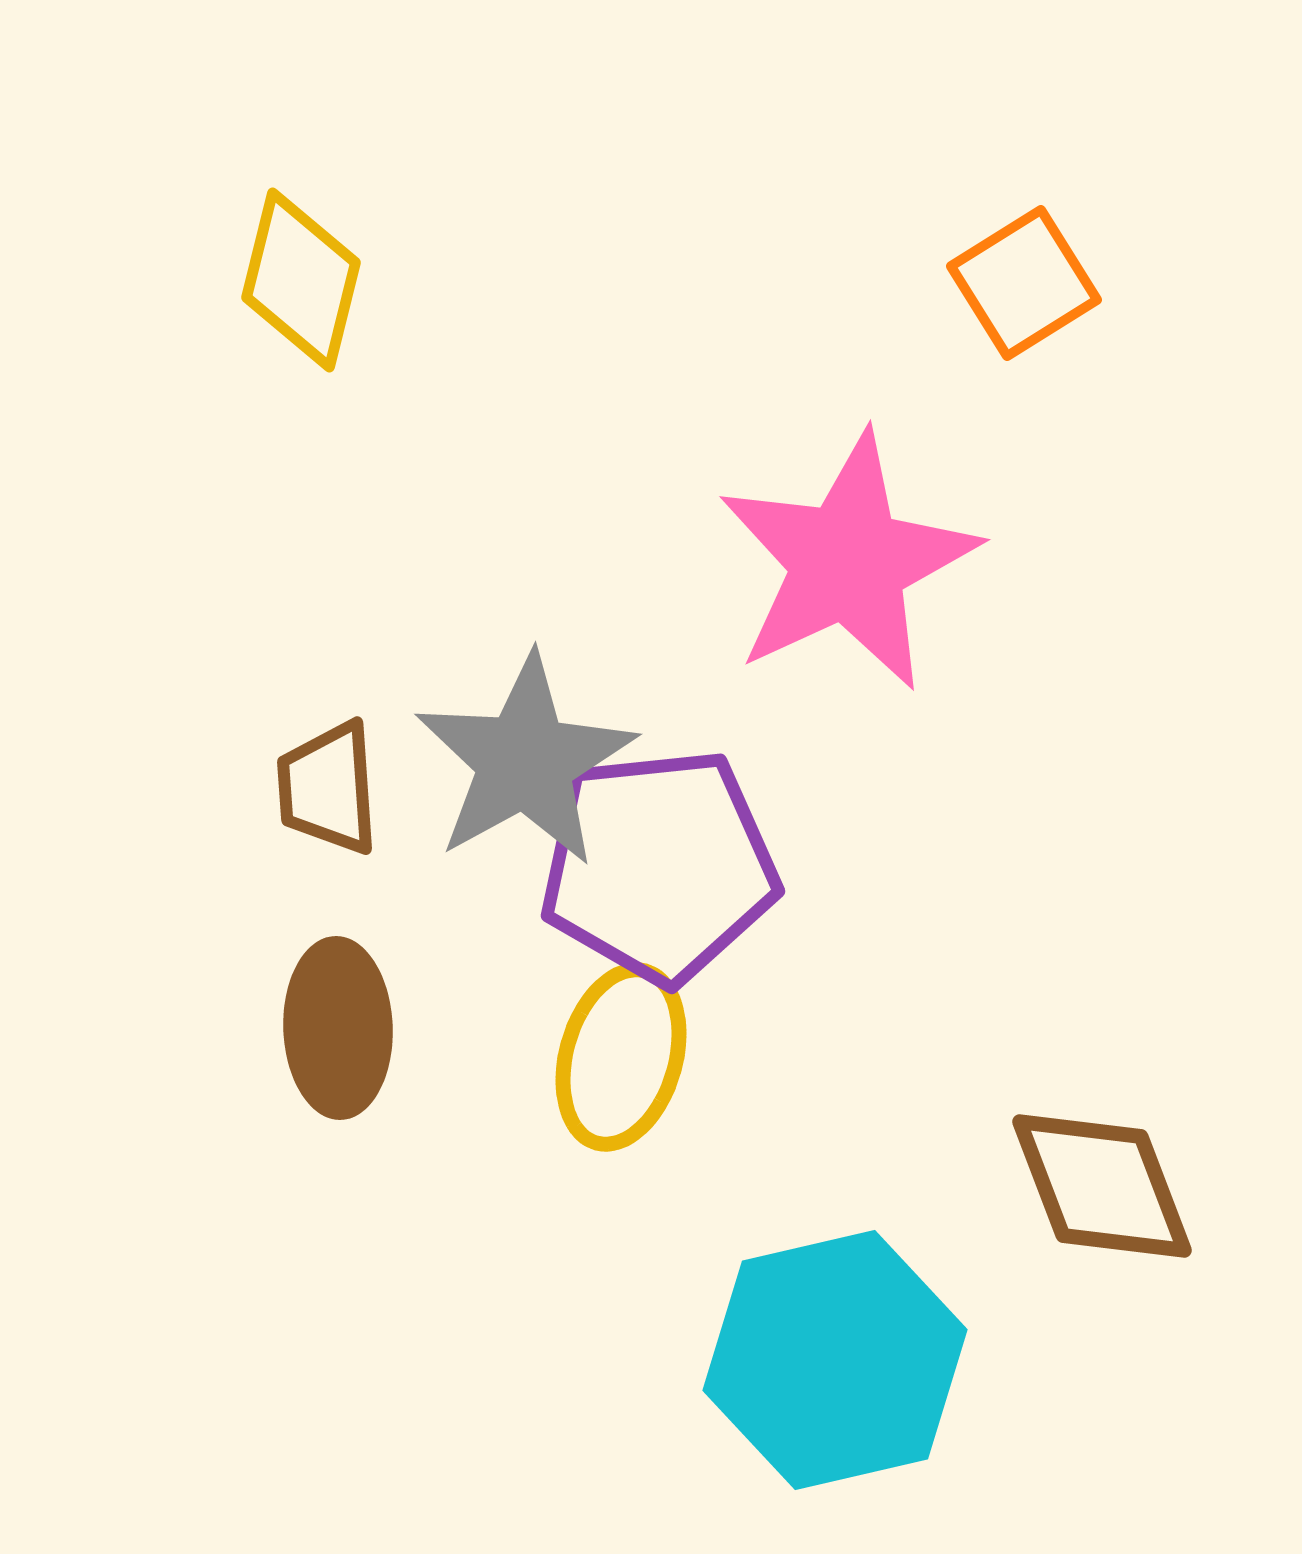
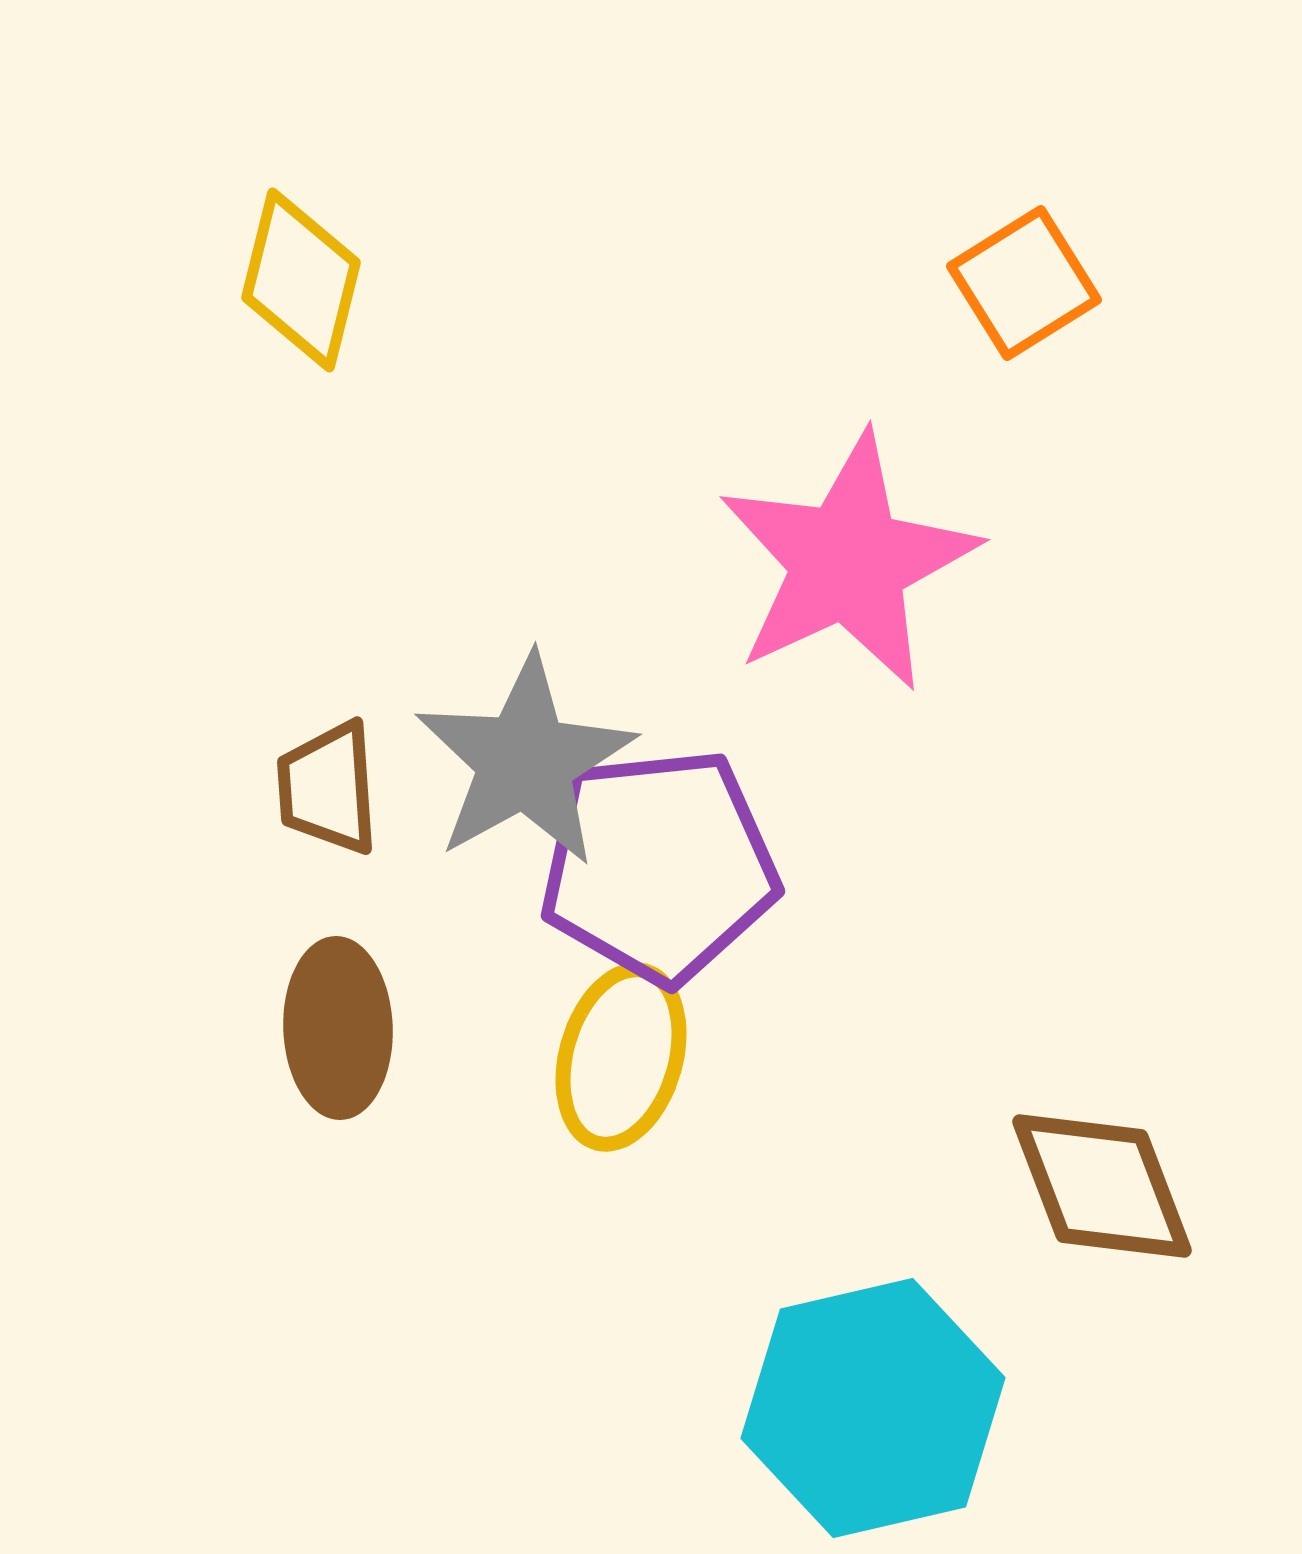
cyan hexagon: moved 38 px right, 48 px down
